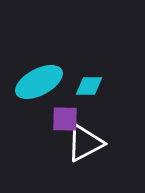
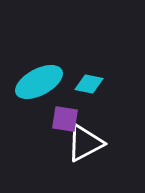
cyan diamond: moved 2 px up; rotated 12 degrees clockwise
purple square: rotated 8 degrees clockwise
